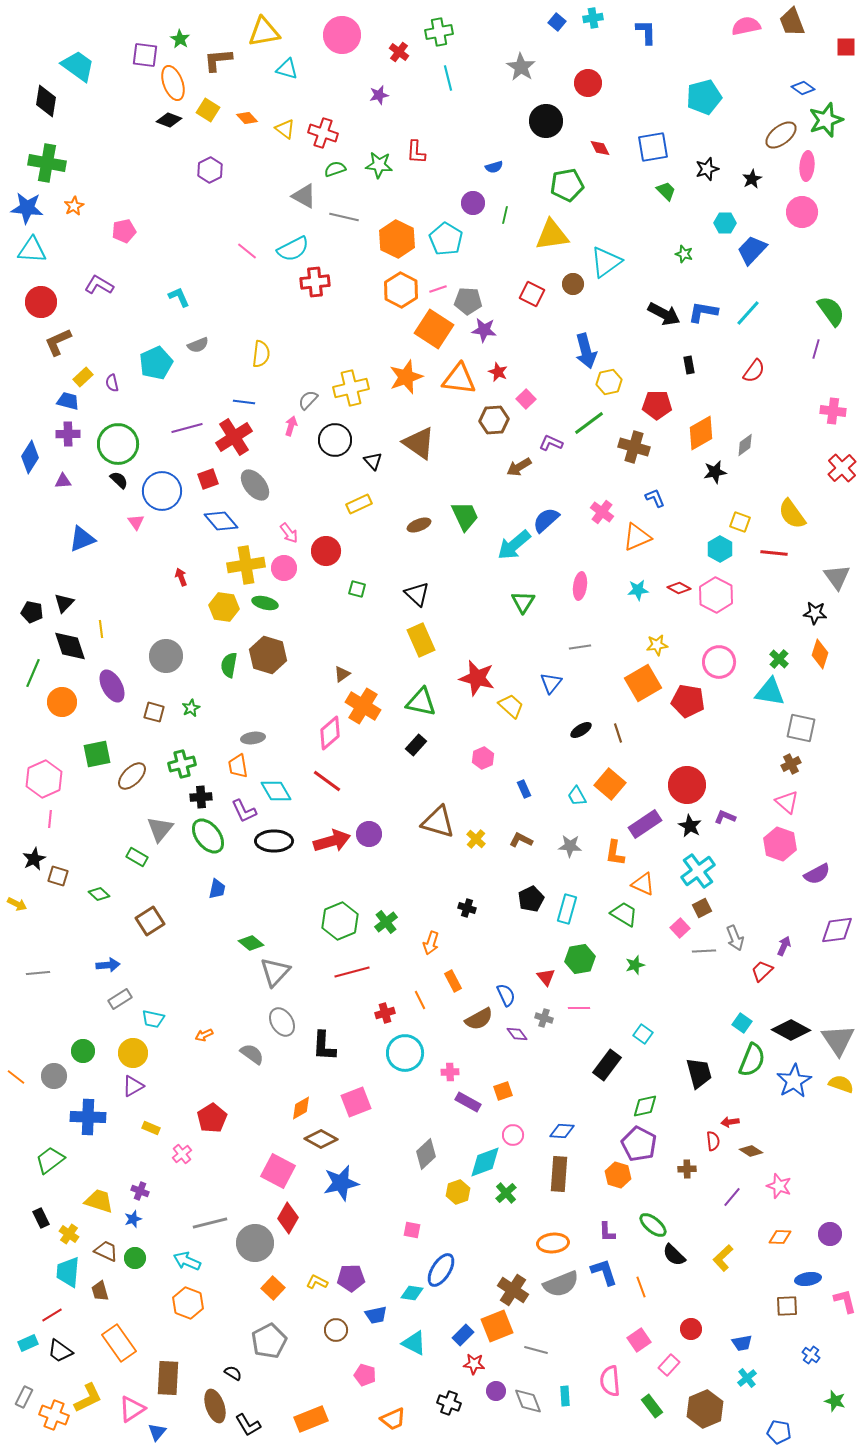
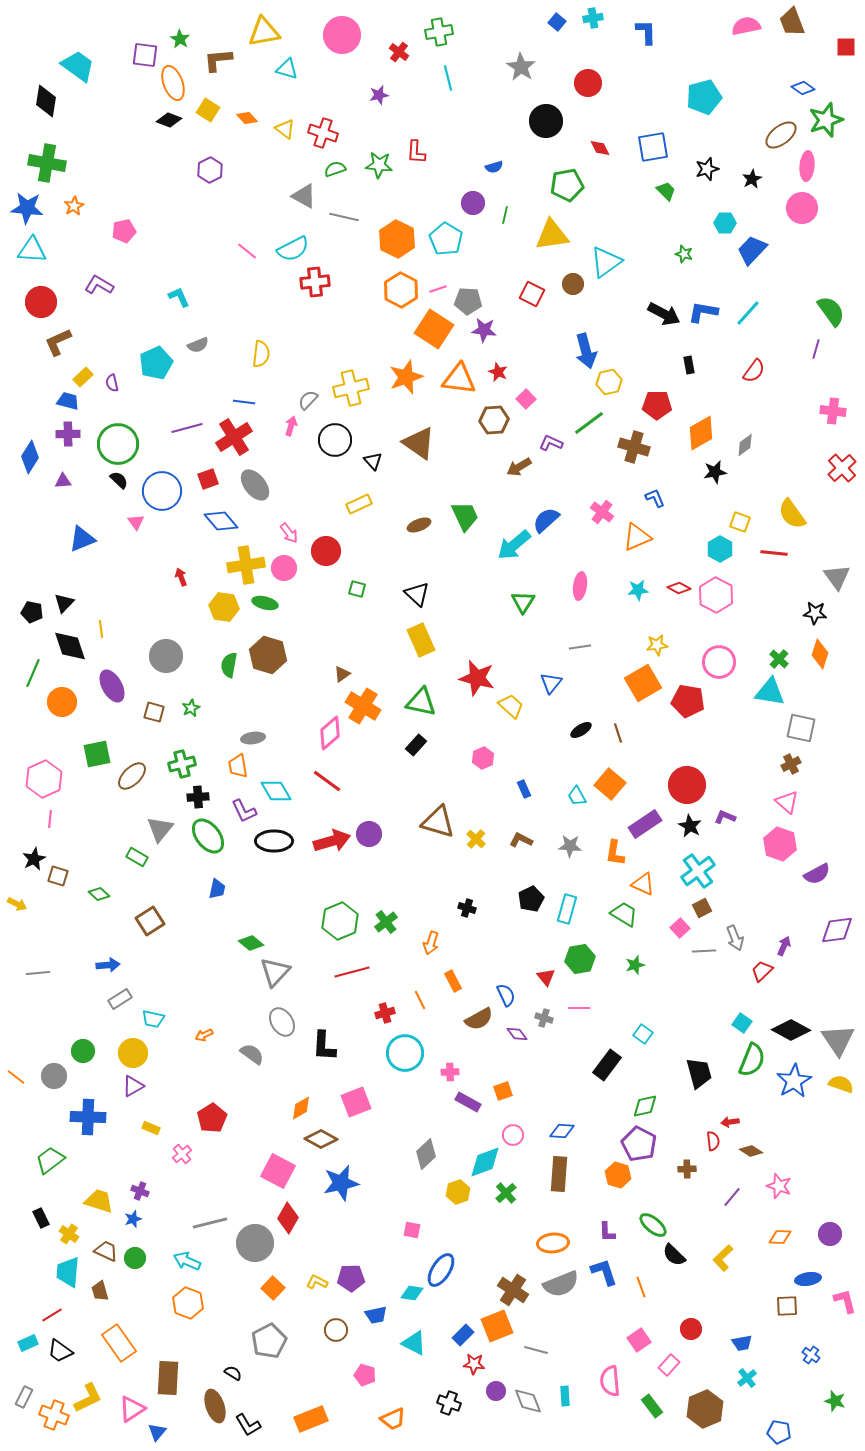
pink circle at (802, 212): moved 4 px up
black cross at (201, 797): moved 3 px left
